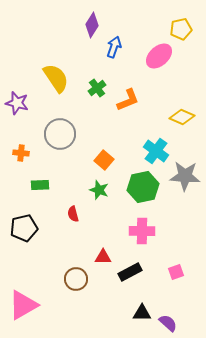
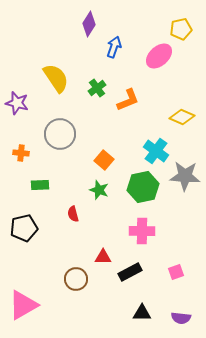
purple diamond: moved 3 px left, 1 px up
purple semicircle: moved 13 px right, 5 px up; rotated 144 degrees clockwise
